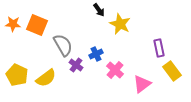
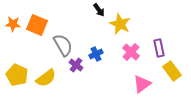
pink cross: moved 16 px right, 18 px up
